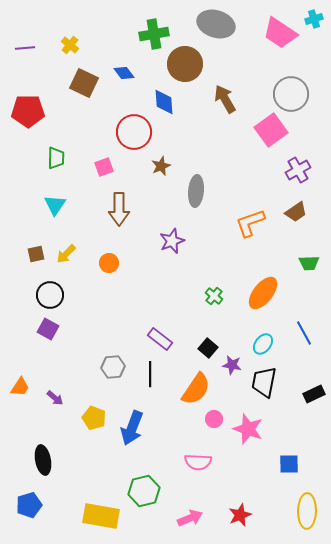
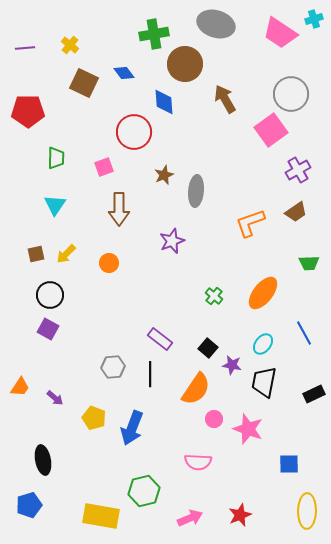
brown star at (161, 166): moved 3 px right, 9 px down
